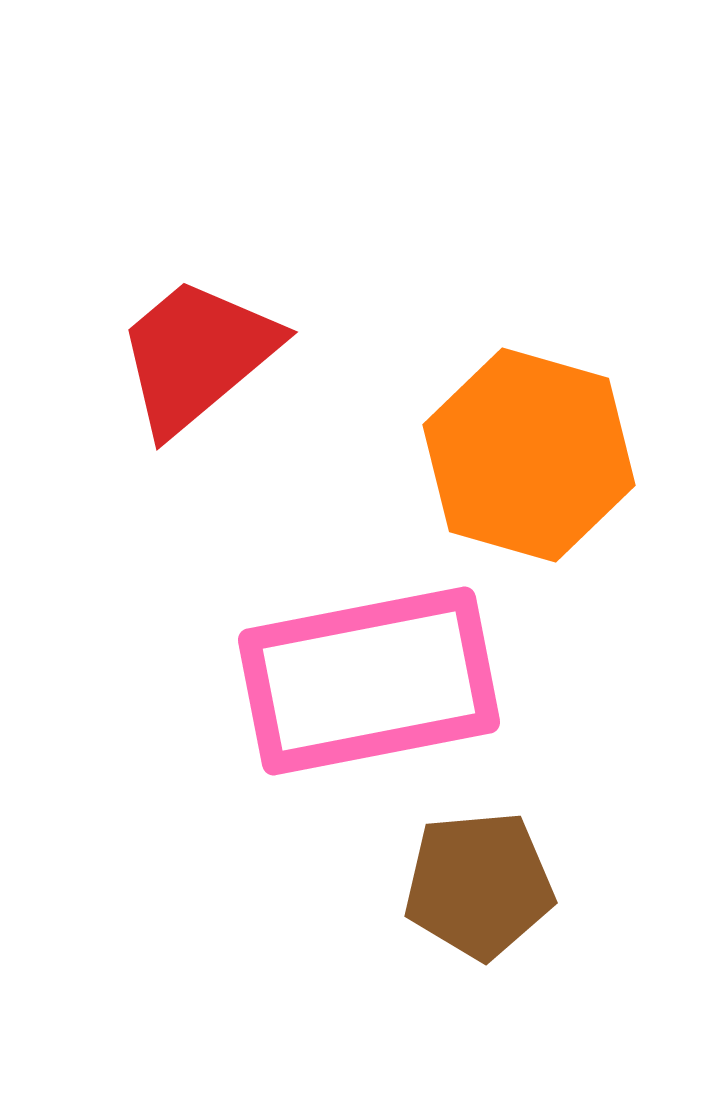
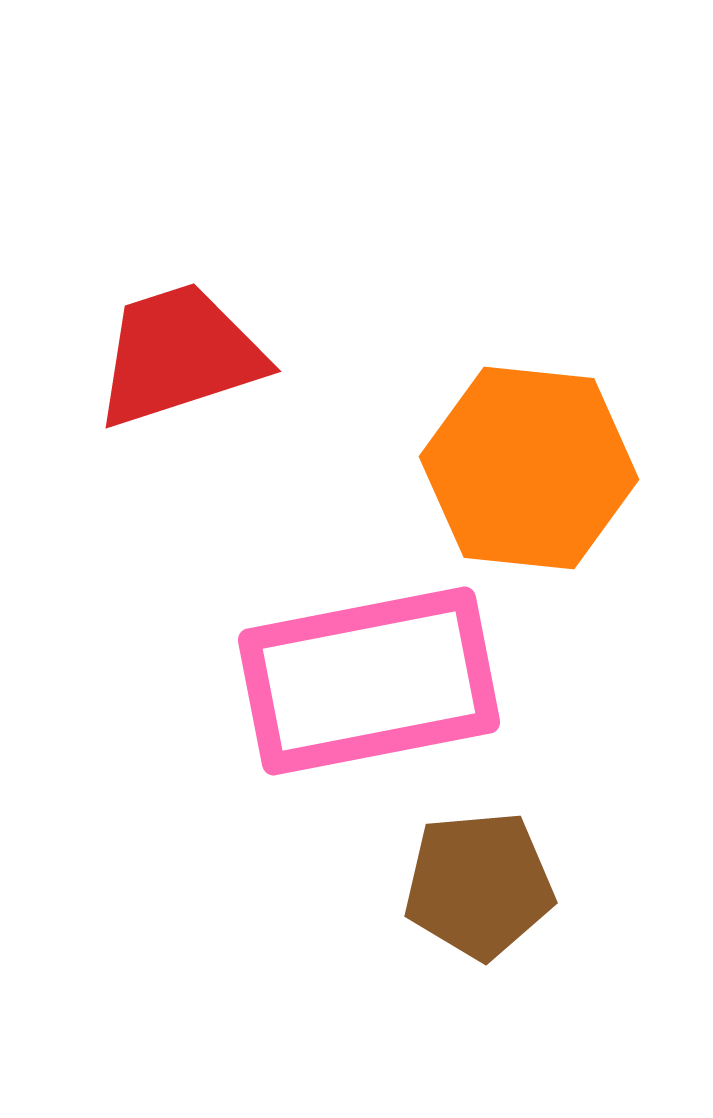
red trapezoid: moved 18 px left; rotated 22 degrees clockwise
orange hexagon: moved 13 px down; rotated 10 degrees counterclockwise
